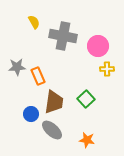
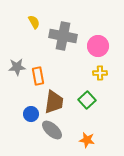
yellow cross: moved 7 px left, 4 px down
orange rectangle: rotated 12 degrees clockwise
green square: moved 1 px right, 1 px down
